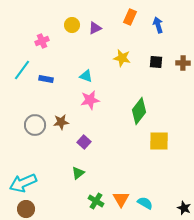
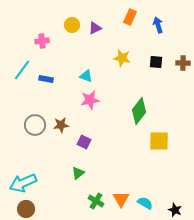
pink cross: rotated 16 degrees clockwise
brown star: moved 3 px down
purple square: rotated 16 degrees counterclockwise
black star: moved 9 px left, 2 px down
